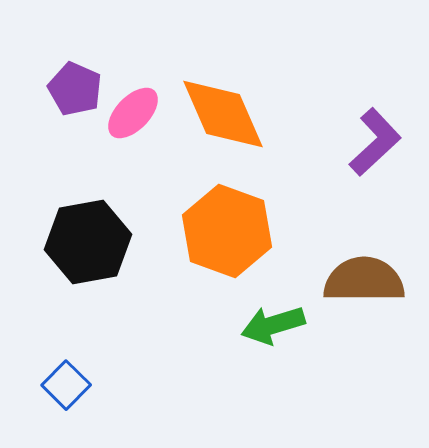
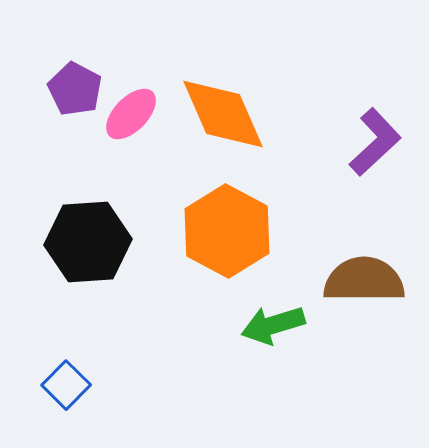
purple pentagon: rotated 4 degrees clockwise
pink ellipse: moved 2 px left, 1 px down
orange hexagon: rotated 8 degrees clockwise
black hexagon: rotated 6 degrees clockwise
